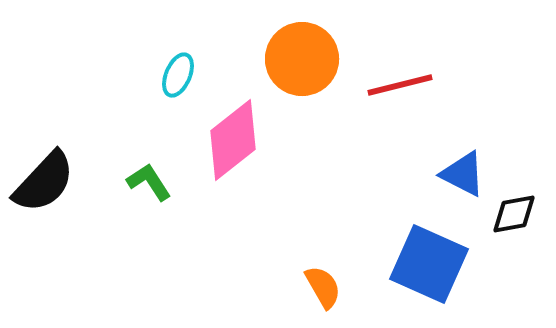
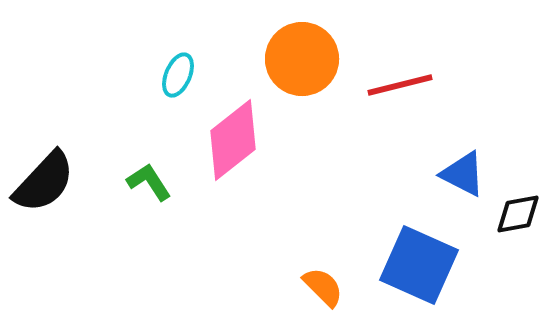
black diamond: moved 4 px right
blue square: moved 10 px left, 1 px down
orange semicircle: rotated 15 degrees counterclockwise
